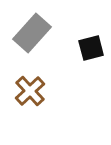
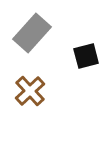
black square: moved 5 px left, 8 px down
